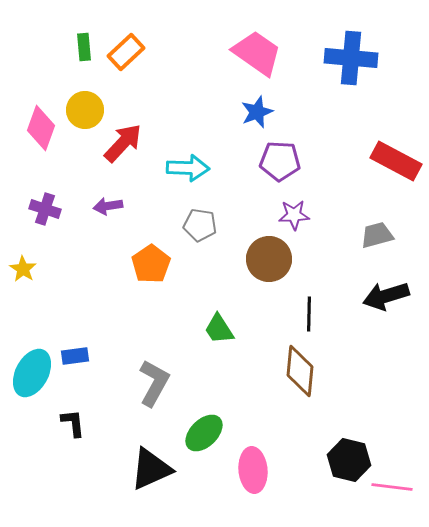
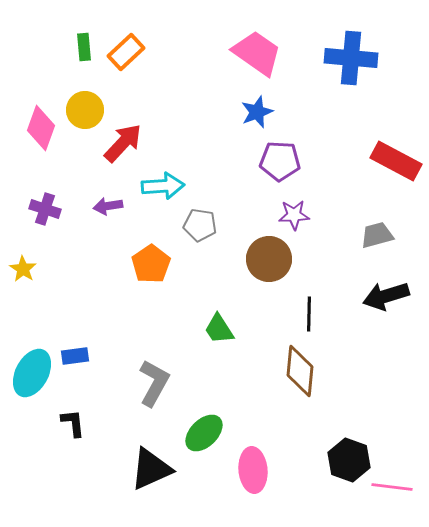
cyan arrow: moved 25 px left, 18 px down; rotated 6 degrees counterclockwise
black hexagon: rotated 6 degrees clockwise
